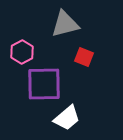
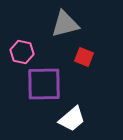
pink hexagon: rotated 20 degrees counterclockwise
white trapezoid: moved 5 px right, 1 px down
